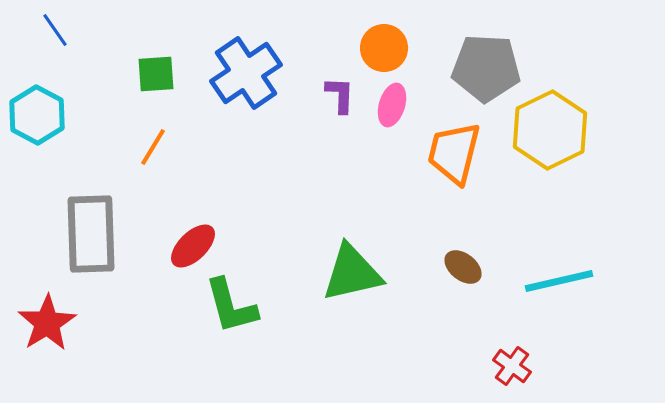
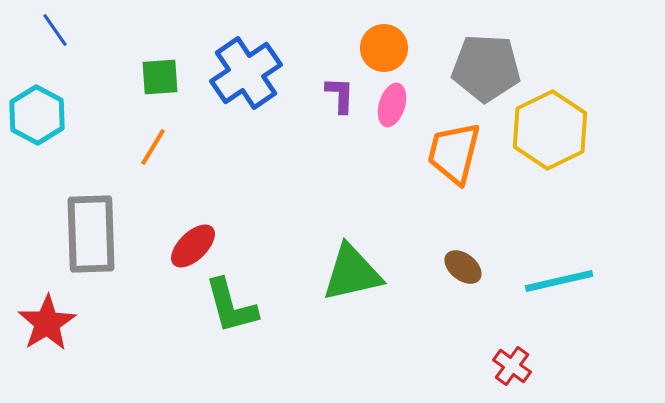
green square: moved 4 px right, 3 px down
